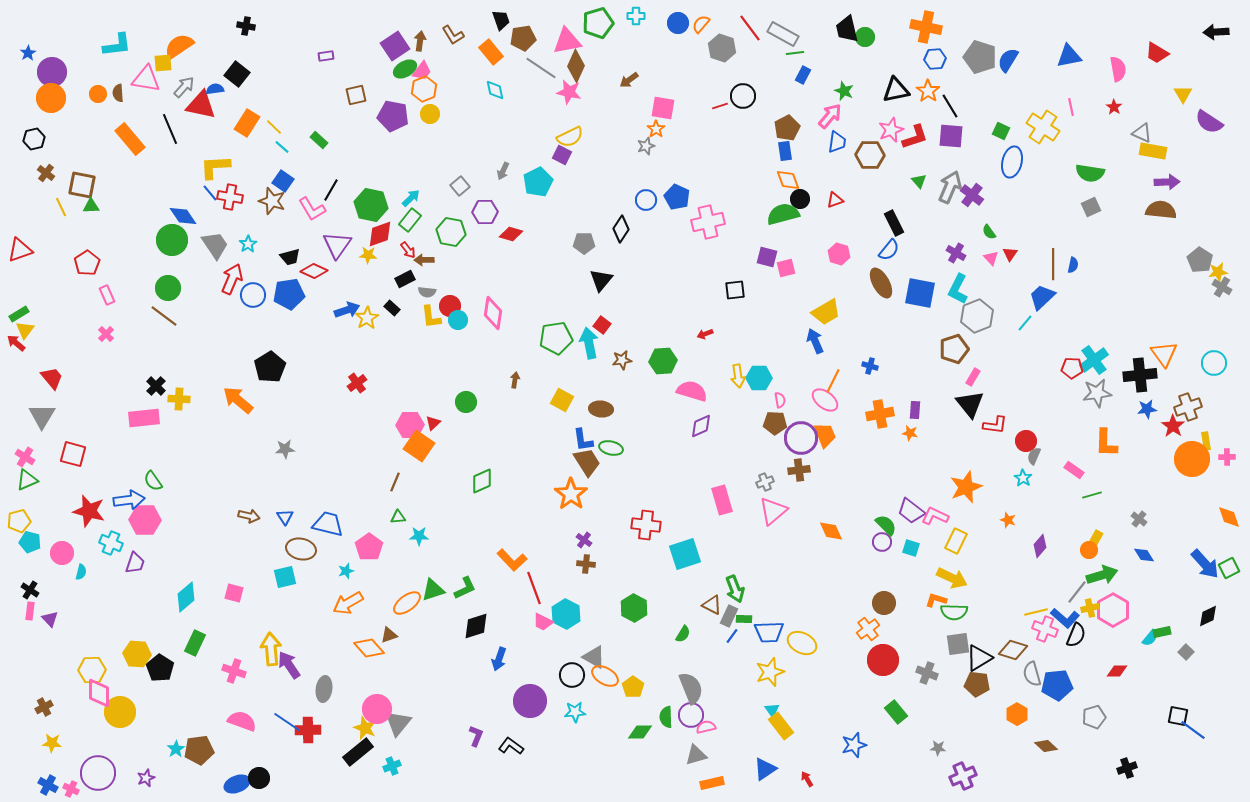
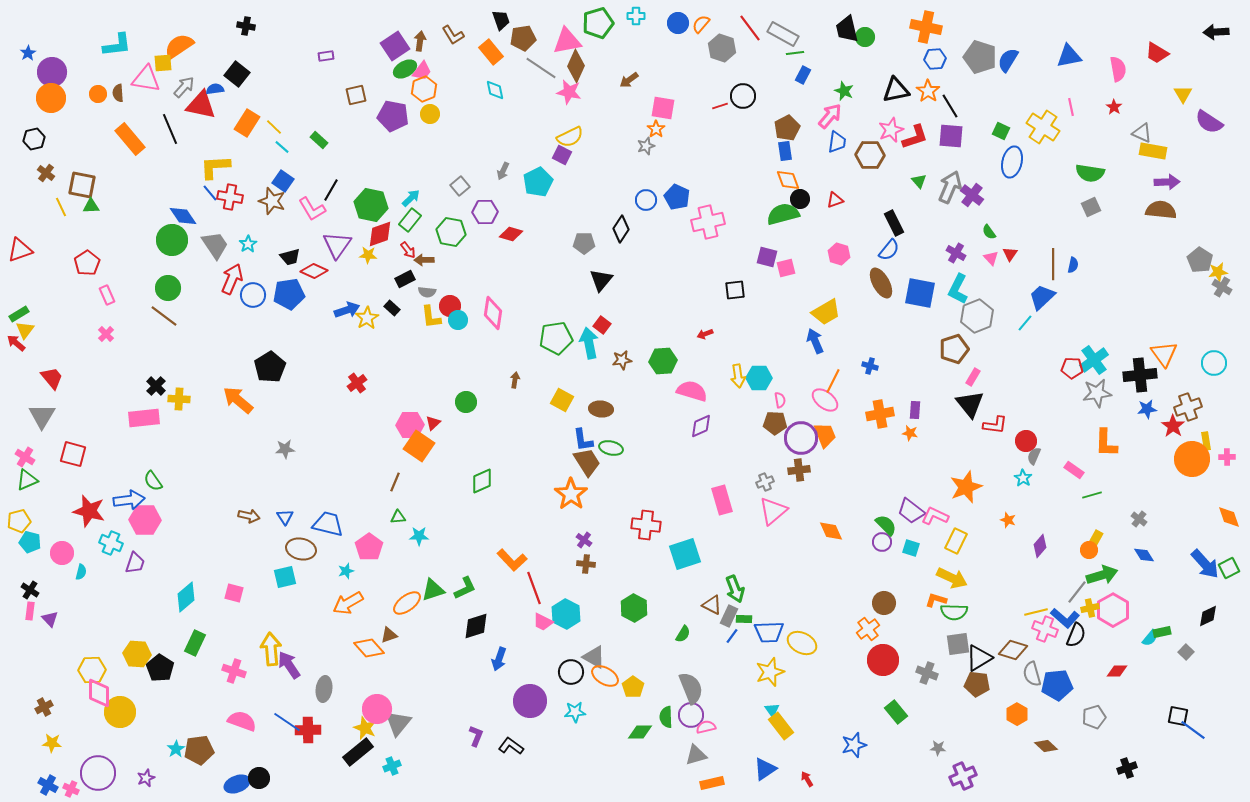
black circle at (572, 675): moved 1 px left, 3 px up
